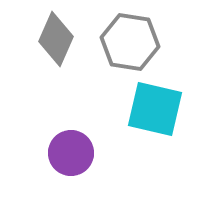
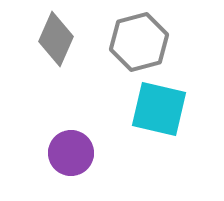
gray hexagon: moved 9 px right; rotated 24 degrees counterclockwise
cyan square: moved 4 px right
